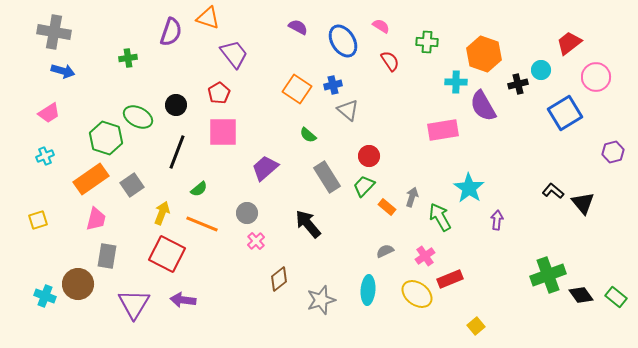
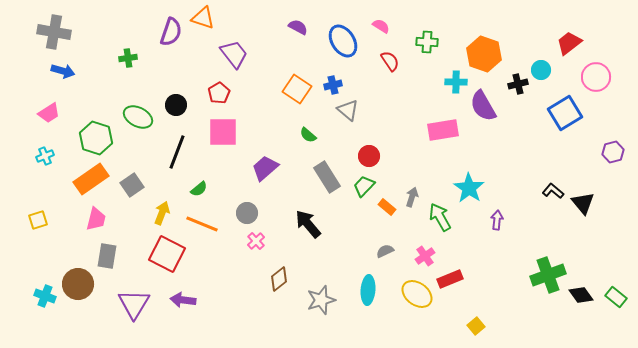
orange triangle at (208, 18): moved 5 px left
green hexagon at (106, 138): moved 10 px left
